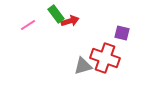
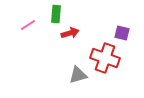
green rectangle: rotated 42 degrees clockwise
red arrow: moved 12 px down
gray triangle: moved 5 px left, 9 px down
